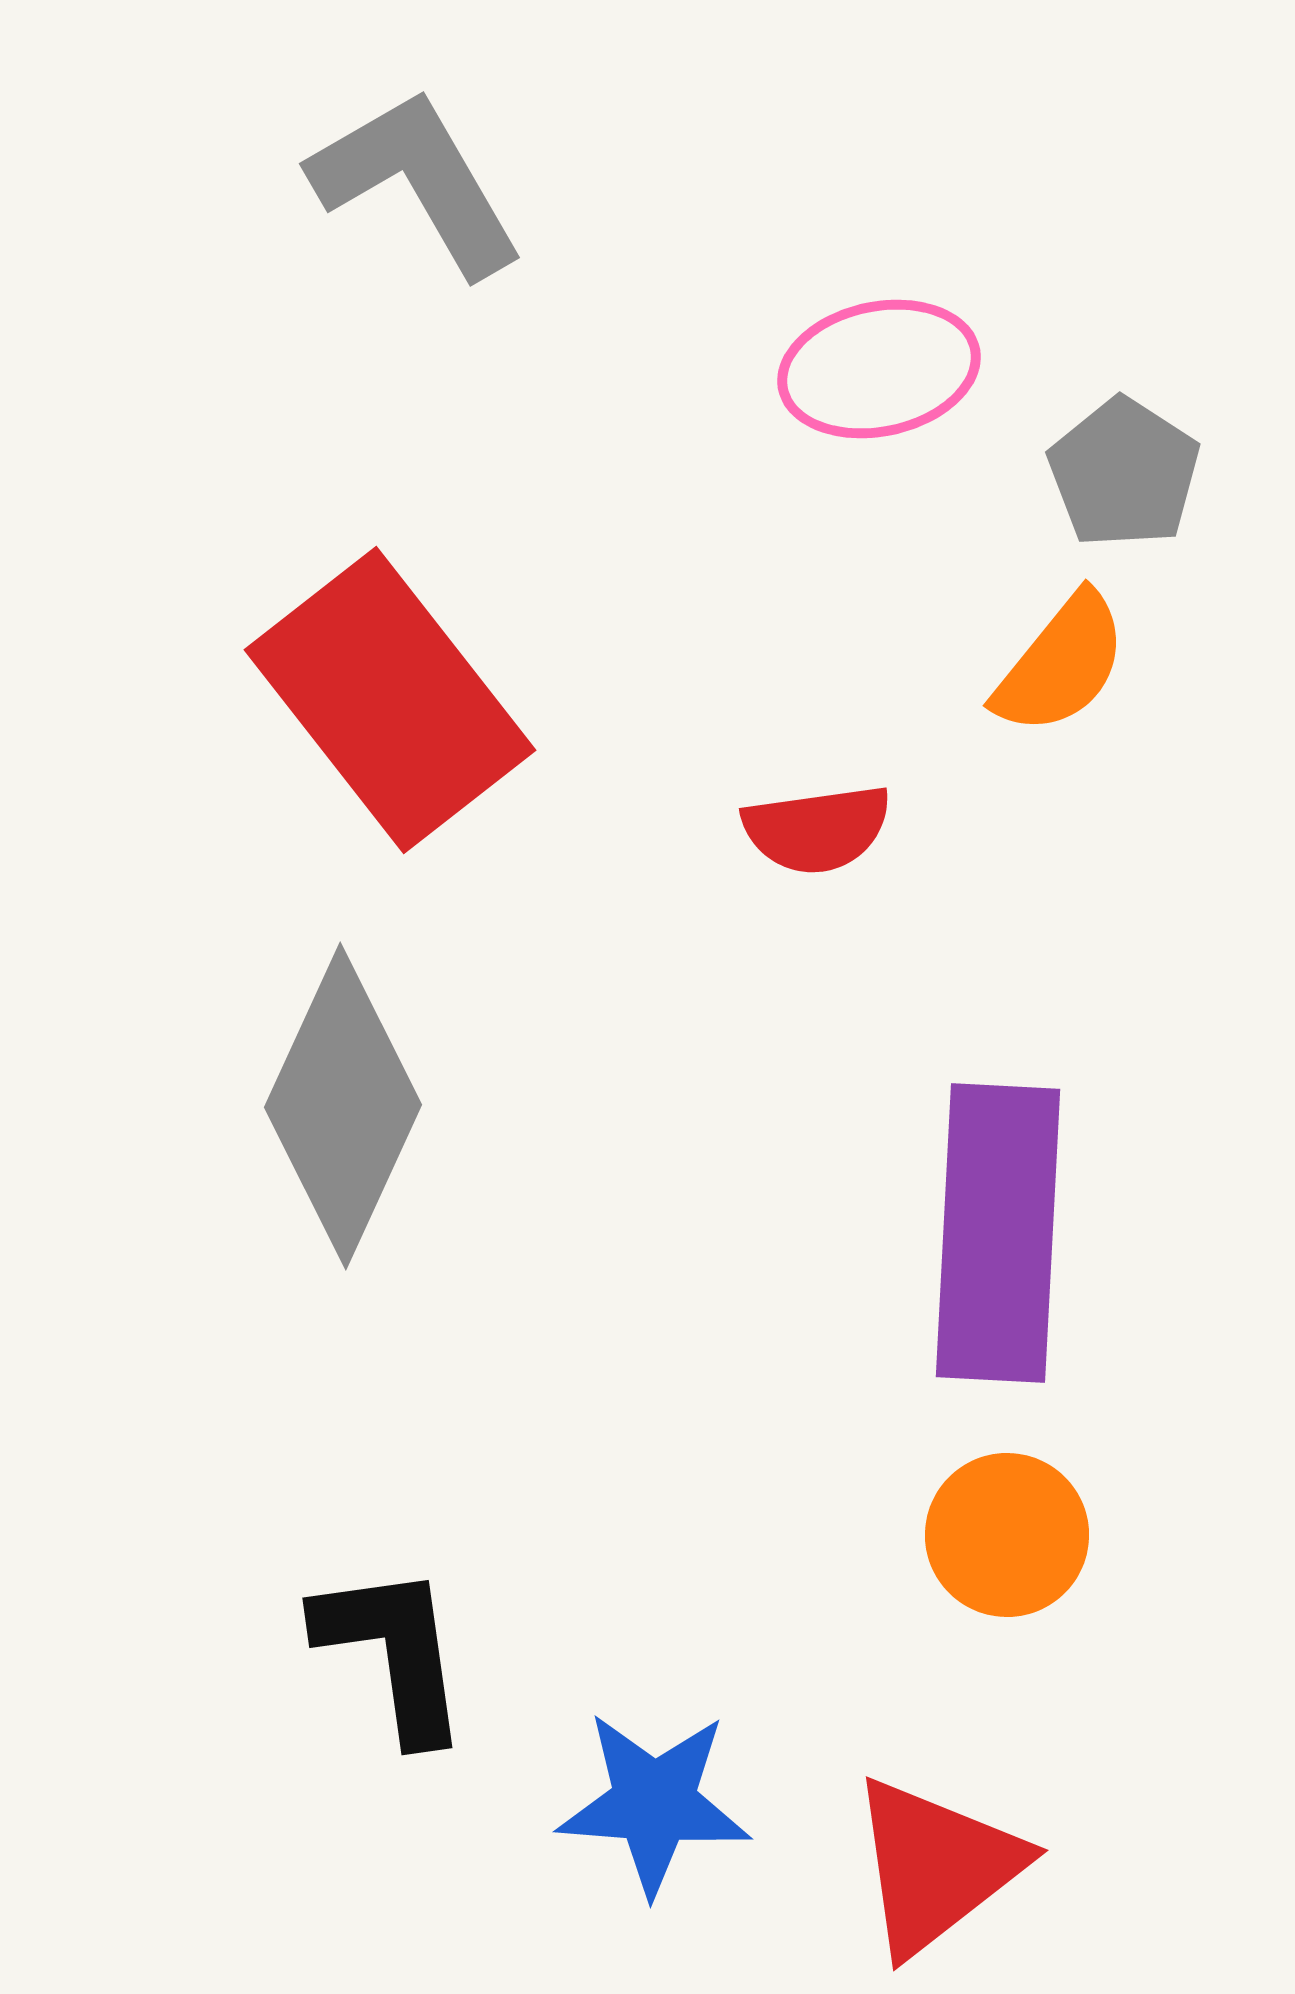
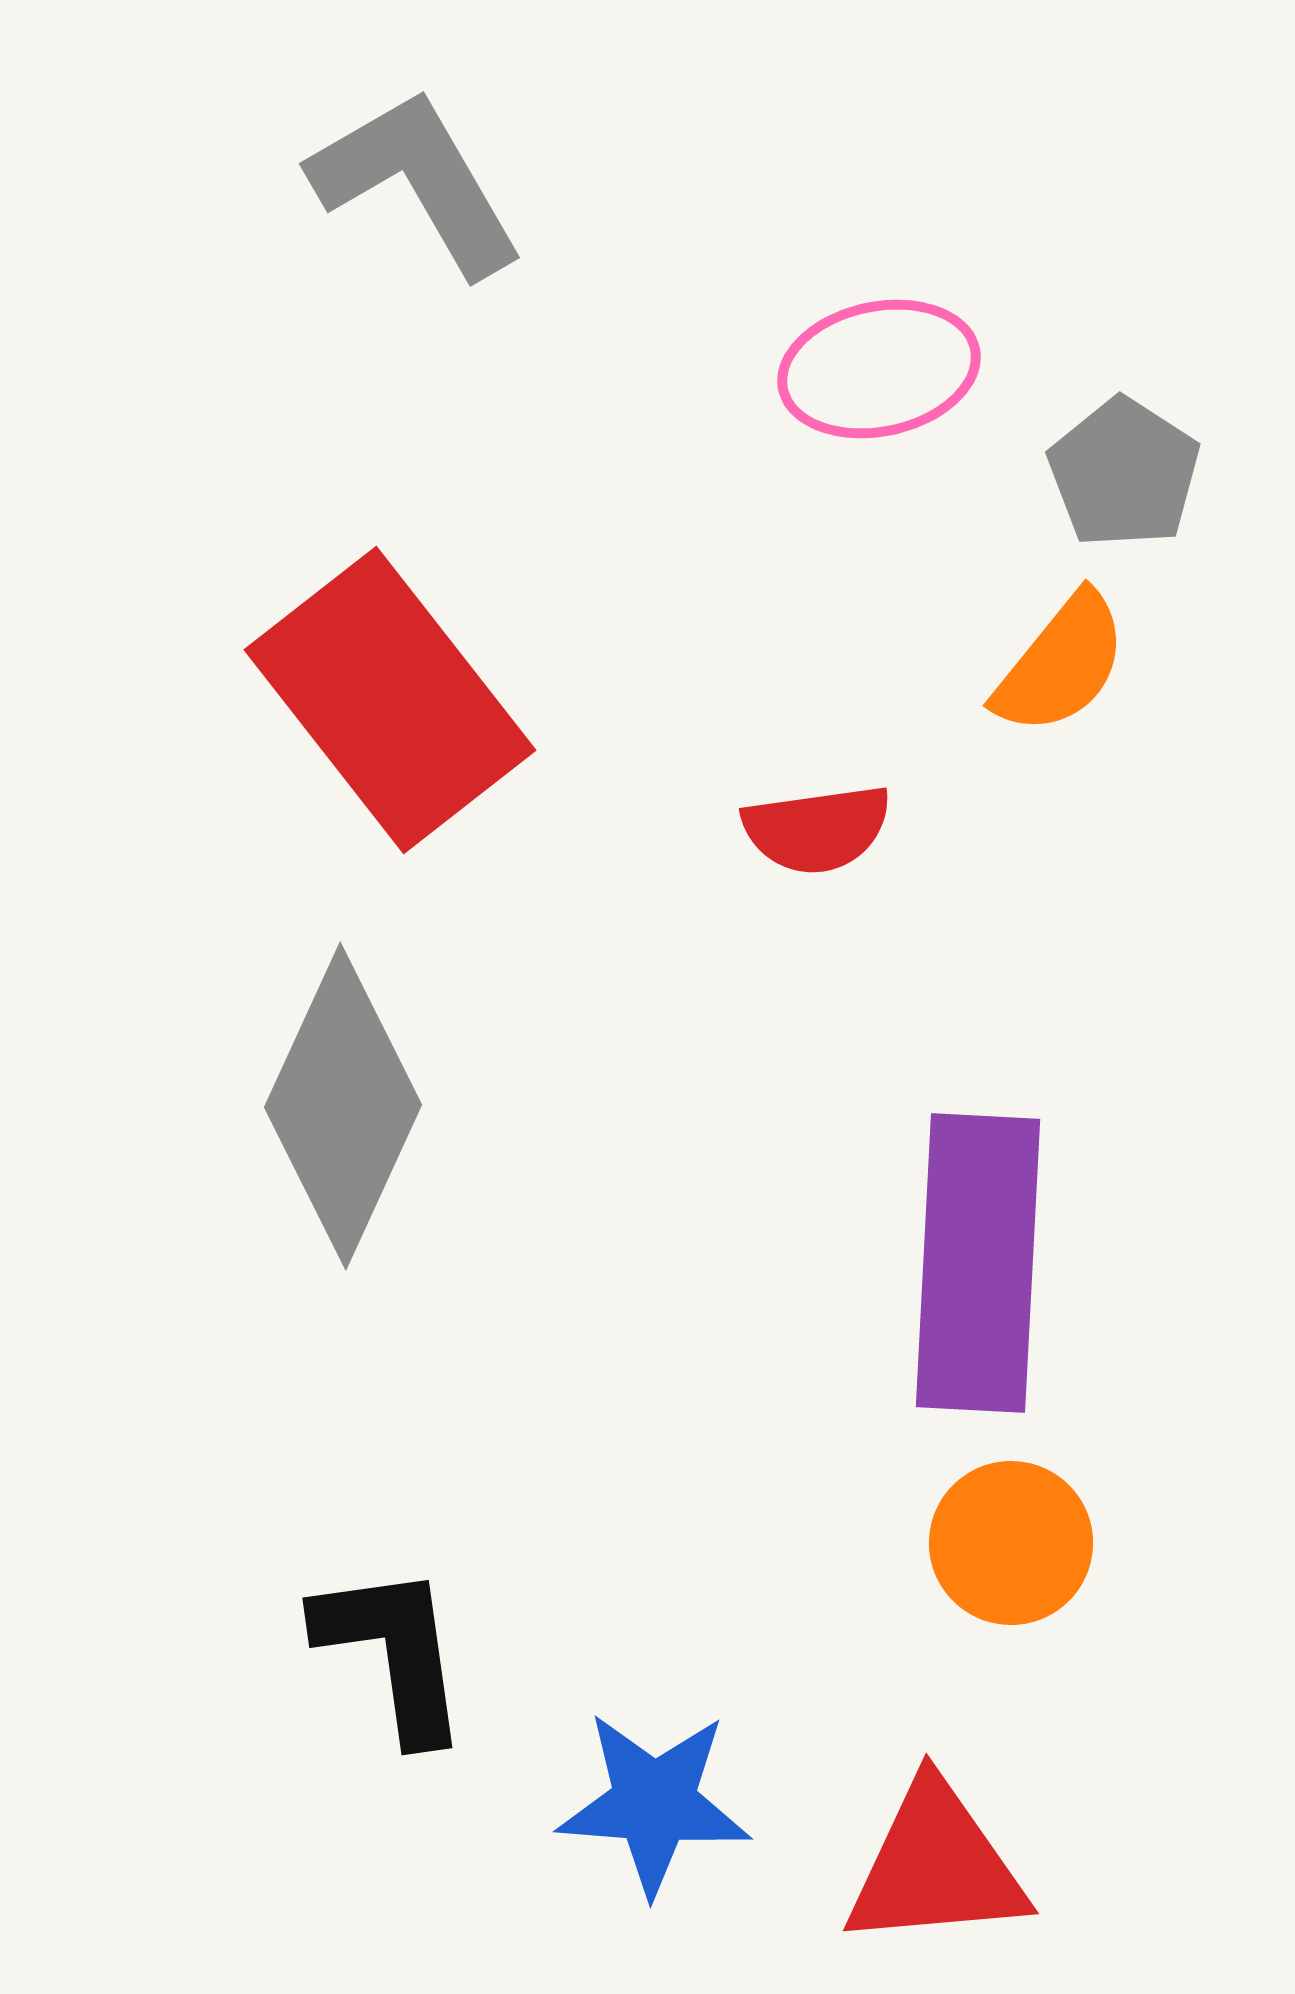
purple rectangle: moved 20 px left, 30 px down
orange circle: moved 4 px right, 8 px down
red triangle: rotated 33 degrees clockwise
